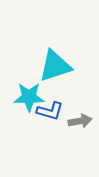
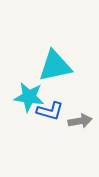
cyan triangle: rotated 6 degrees clockwise
cyan star: rotated 8 degrees clockwise
